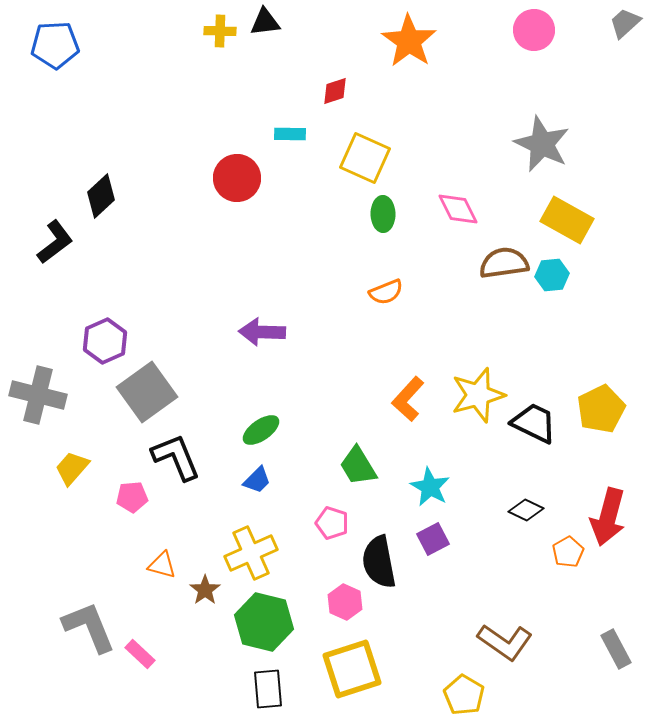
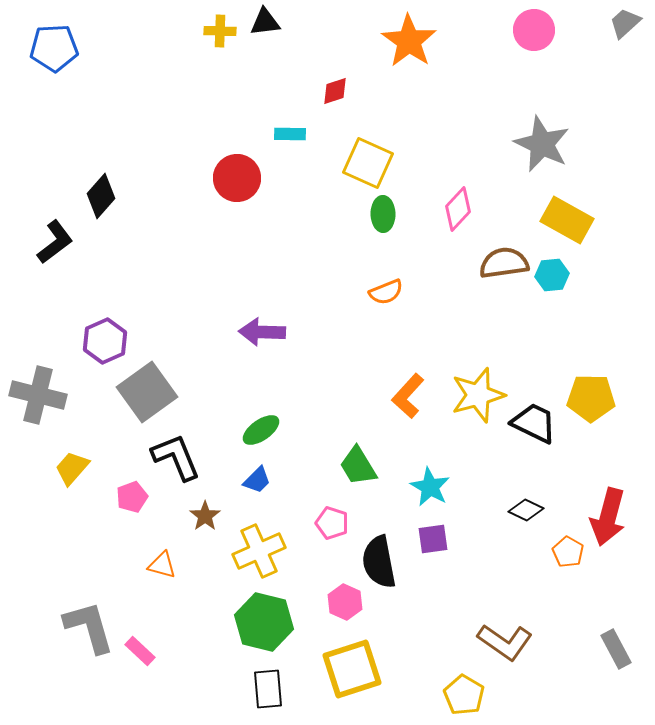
blue pentagon at (55, 45): moved 1 px left, 3 px down
yellow square at (365, 158): moved 3 px right, 5 px down
black diamond at (101, 196): rotated 6 degrees counterclockwise
pink diamond at (458, 209): rotated 69 degrees clockwise
orange L-shape at (408, 399): moved 3 px up
yellow pentagon at (601, 409): moved 10 px left, 11 px up; rotated 27 degrees clockwise
pink pentagon at (132, 497): rotated 16 degrees counterclockwise
purple square at (433, 539): rotated 20 degrees clockwise
orange pentagon at (568, 552): rotated 12 degrees counterclockwise
yellow cross at (251, 553): moved 8 px right, 2 px up
brown star at (205, 590): moved 74 px up
gray L-shape at (89, 627): rotated 6 degrees clockwise
pink rectangle at (140, 654): moved 3 px up
